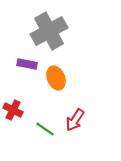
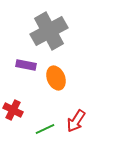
purple rectangle: moved 1 px left, 1 px down
red arrow: moved 1 px right, 1 px down
green line: rotated 60 degrees counterclockwise
